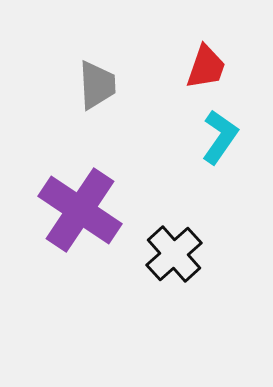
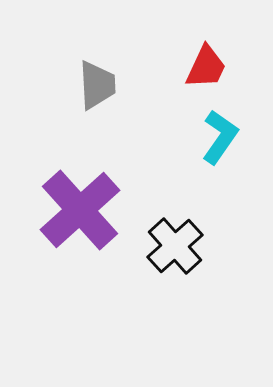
red trapezoid: rotated 6 degrees clockwise
purple cross: rotated 14 degrees clockwise
black cross: moved 1 px right, 8 px up
